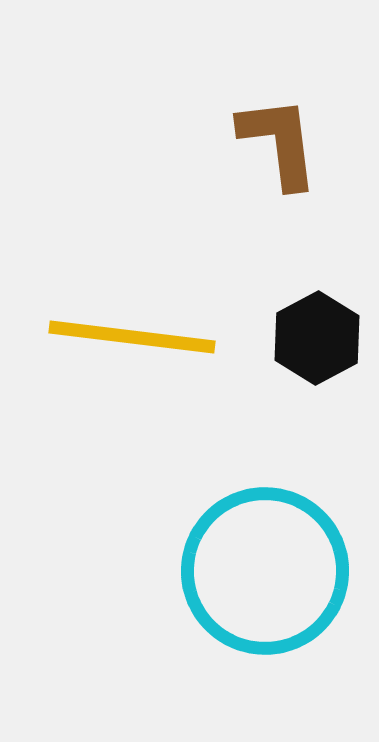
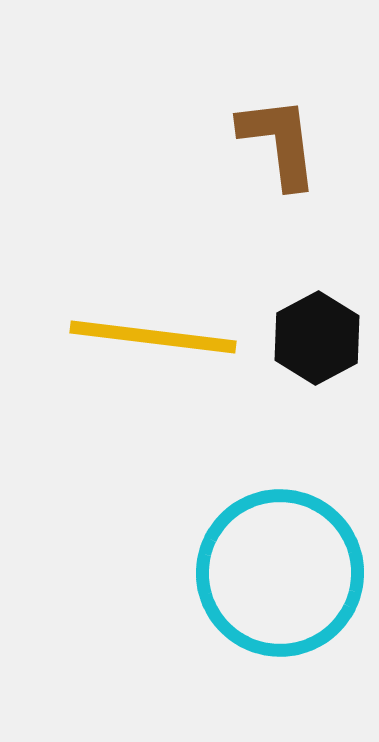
yellow line: moved 21 px right
cyan circle: moved 15 px right, 2 px down
